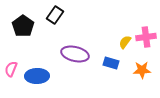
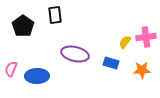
black rectangle: rotated 42 degrees counterclockwise
